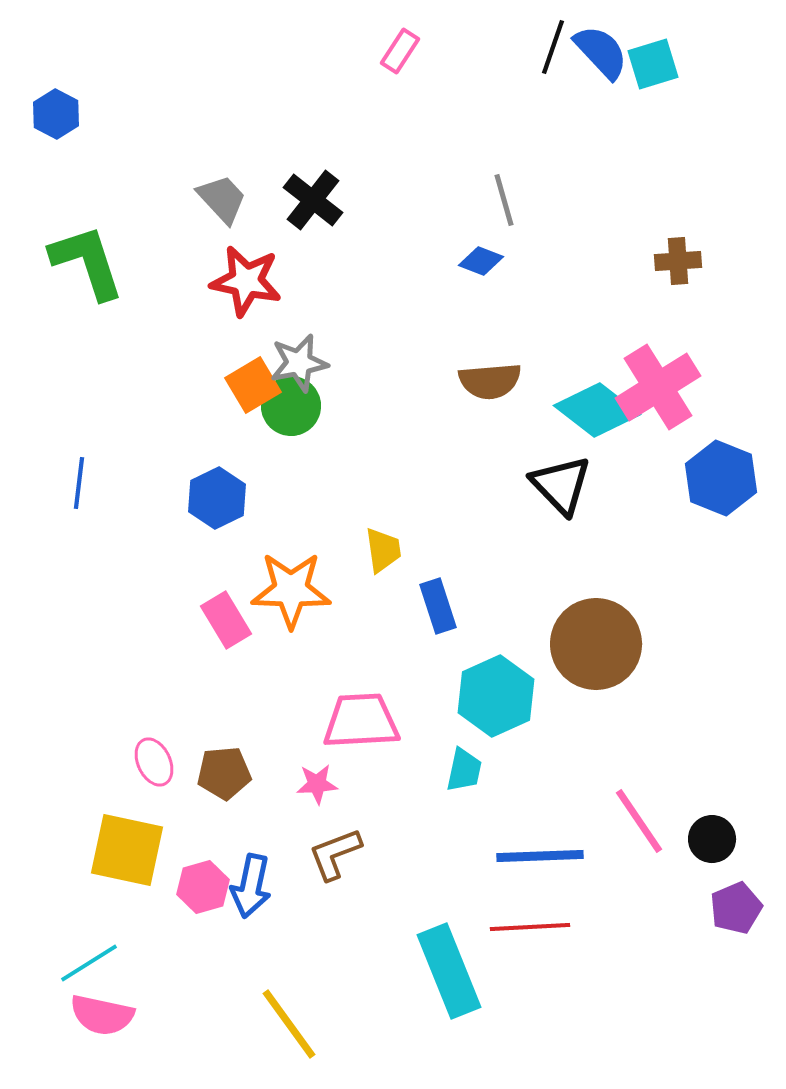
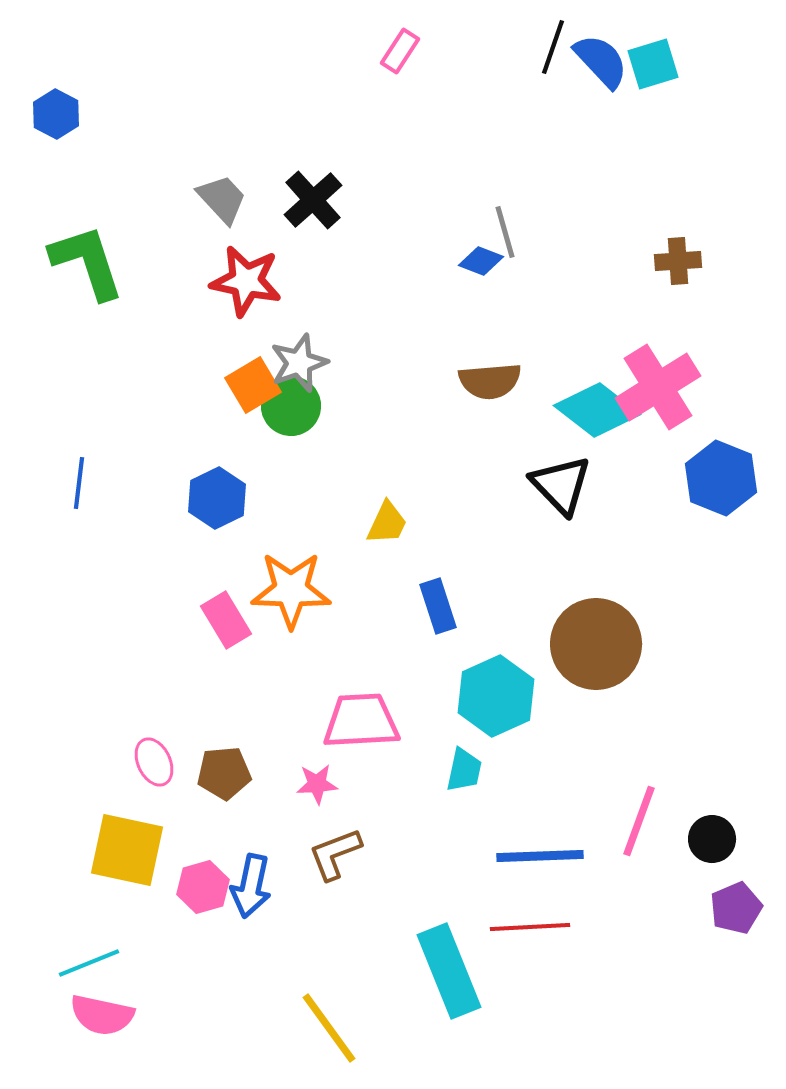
blue semicircle at (601, 52): moved 9 px down
black cross at (313, 200): rotated 10 degrees clockwise
gray line at (504, 200): moved 1 px right, 32 px down
gray star at (299, 363): rotated 8 degrees counterclockwise
yellow trapezoid at (383, 550): moved 4 px right, 27 px up; rotated 33 degrees clockwise
pink line at (639, 821): rotated 54 degrees clockwise
cyan line at (89, 963): rotated 10 degrees clockwise
yellow line at (289, 1024): moved 40 px right, 4 px down
